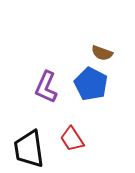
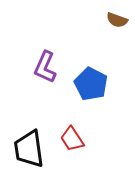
brown semicircle: moved 15 px right, 33 px up
purple L-shape: moved 1 px left, 20 px up
